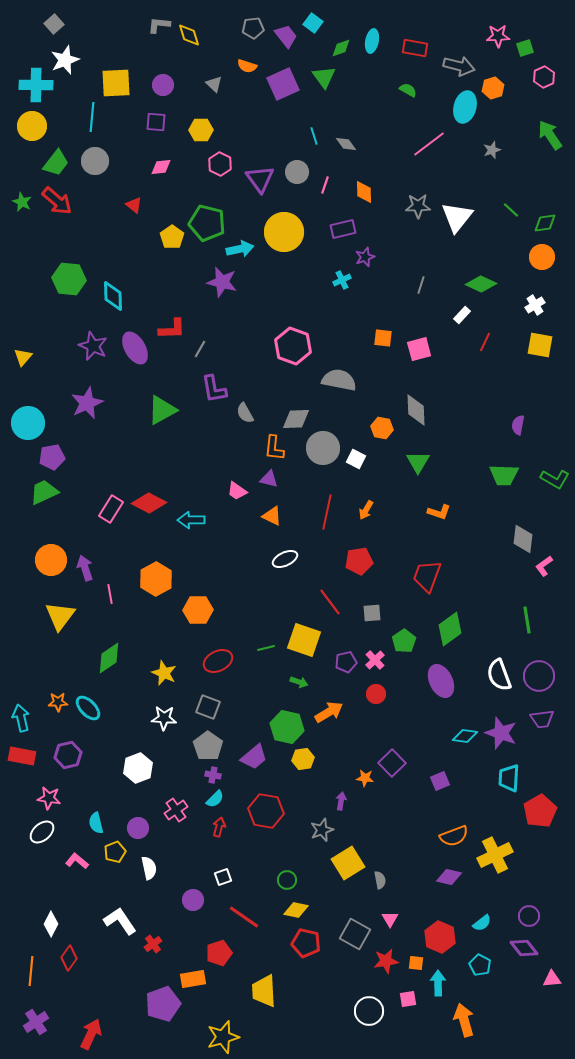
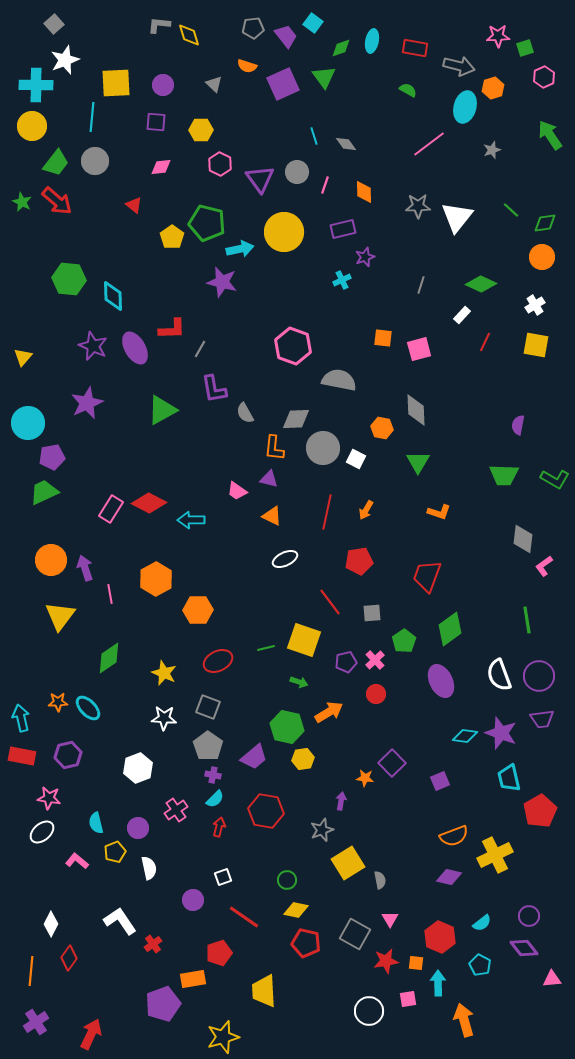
yellow square at (540, 345): moved 4 px left
cyan trapezoid at (509, 778): rotated 16 degrees counterclockwise
